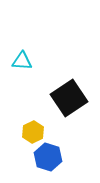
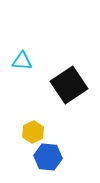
black square: moved 13 px up
blue hexagon: rotated 12 degrees counterclockwise
